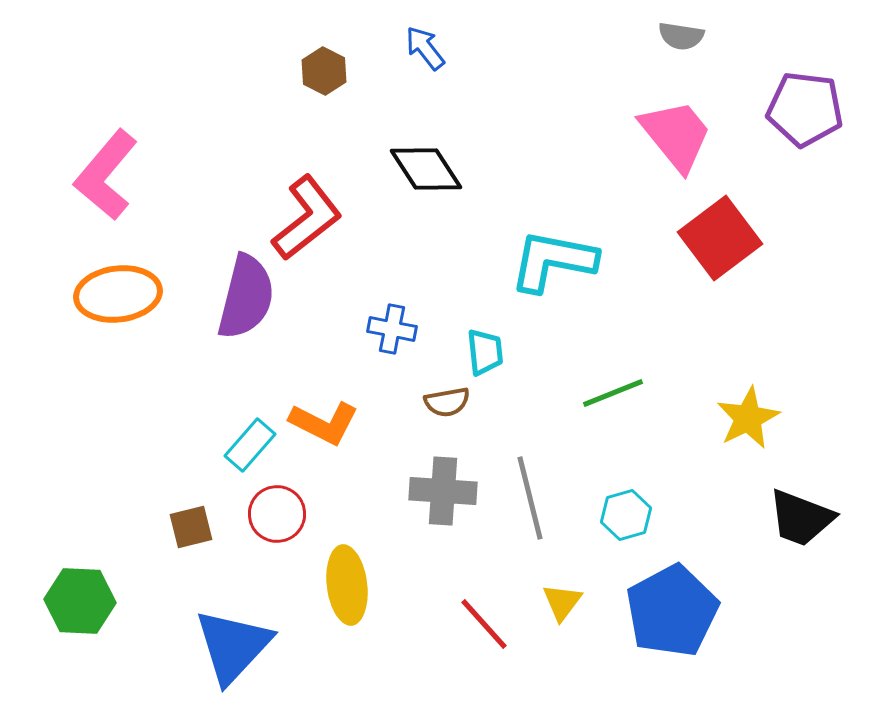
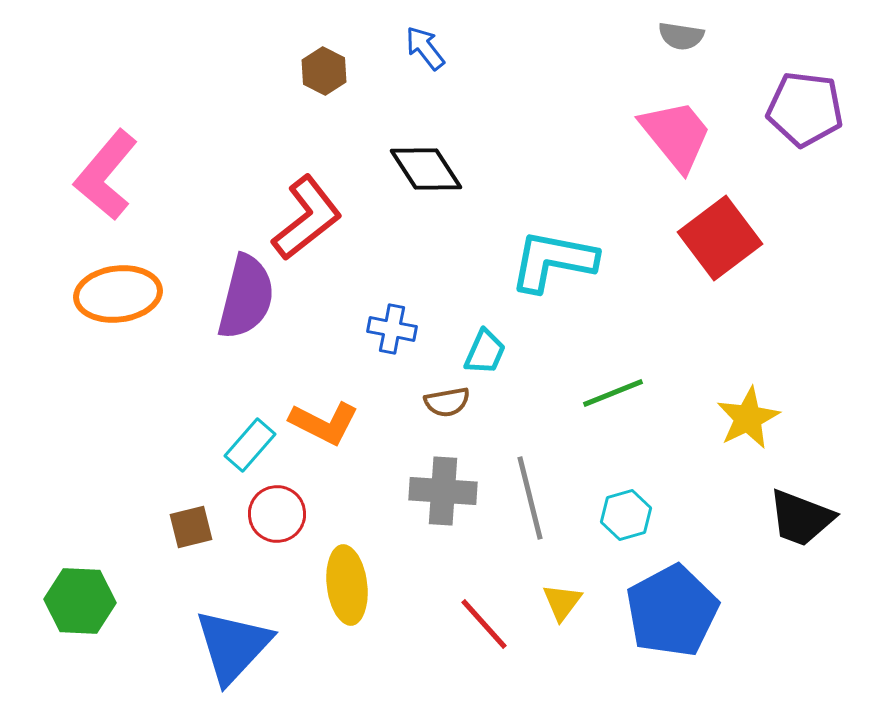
cyan trapezoid: rotated 30 degrees clockwise
